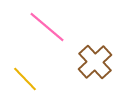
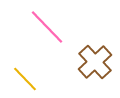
pink line: rotated 6 degrees clockwise
